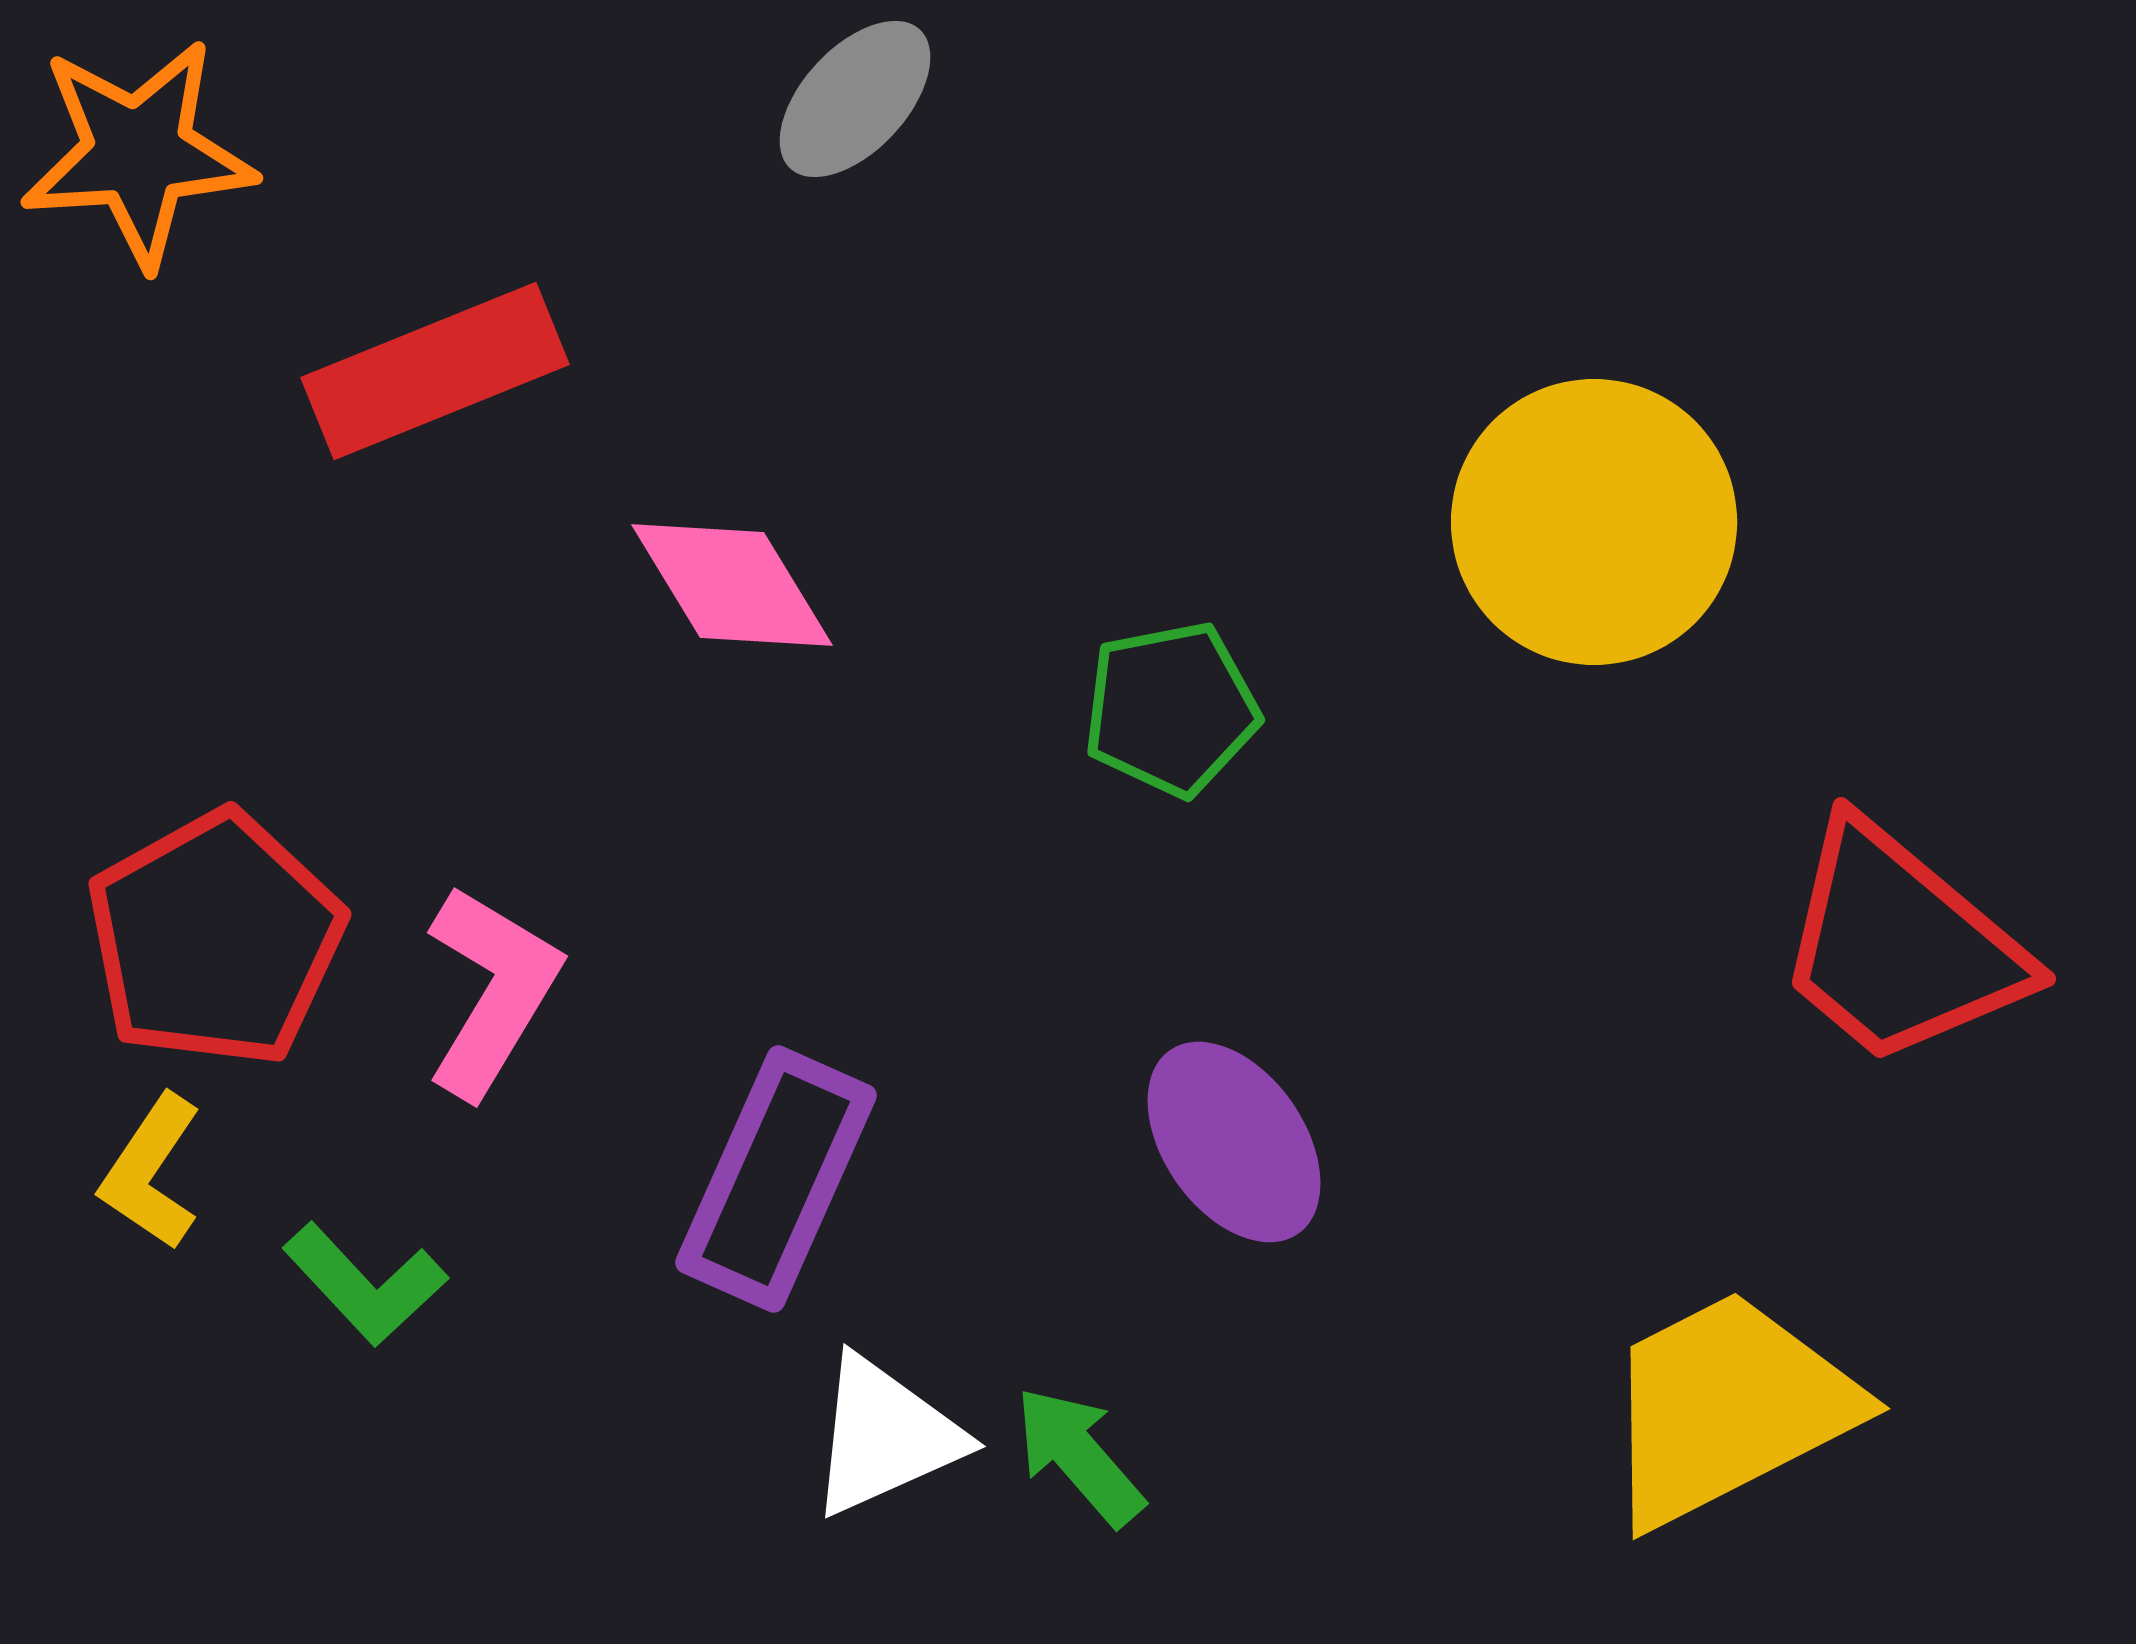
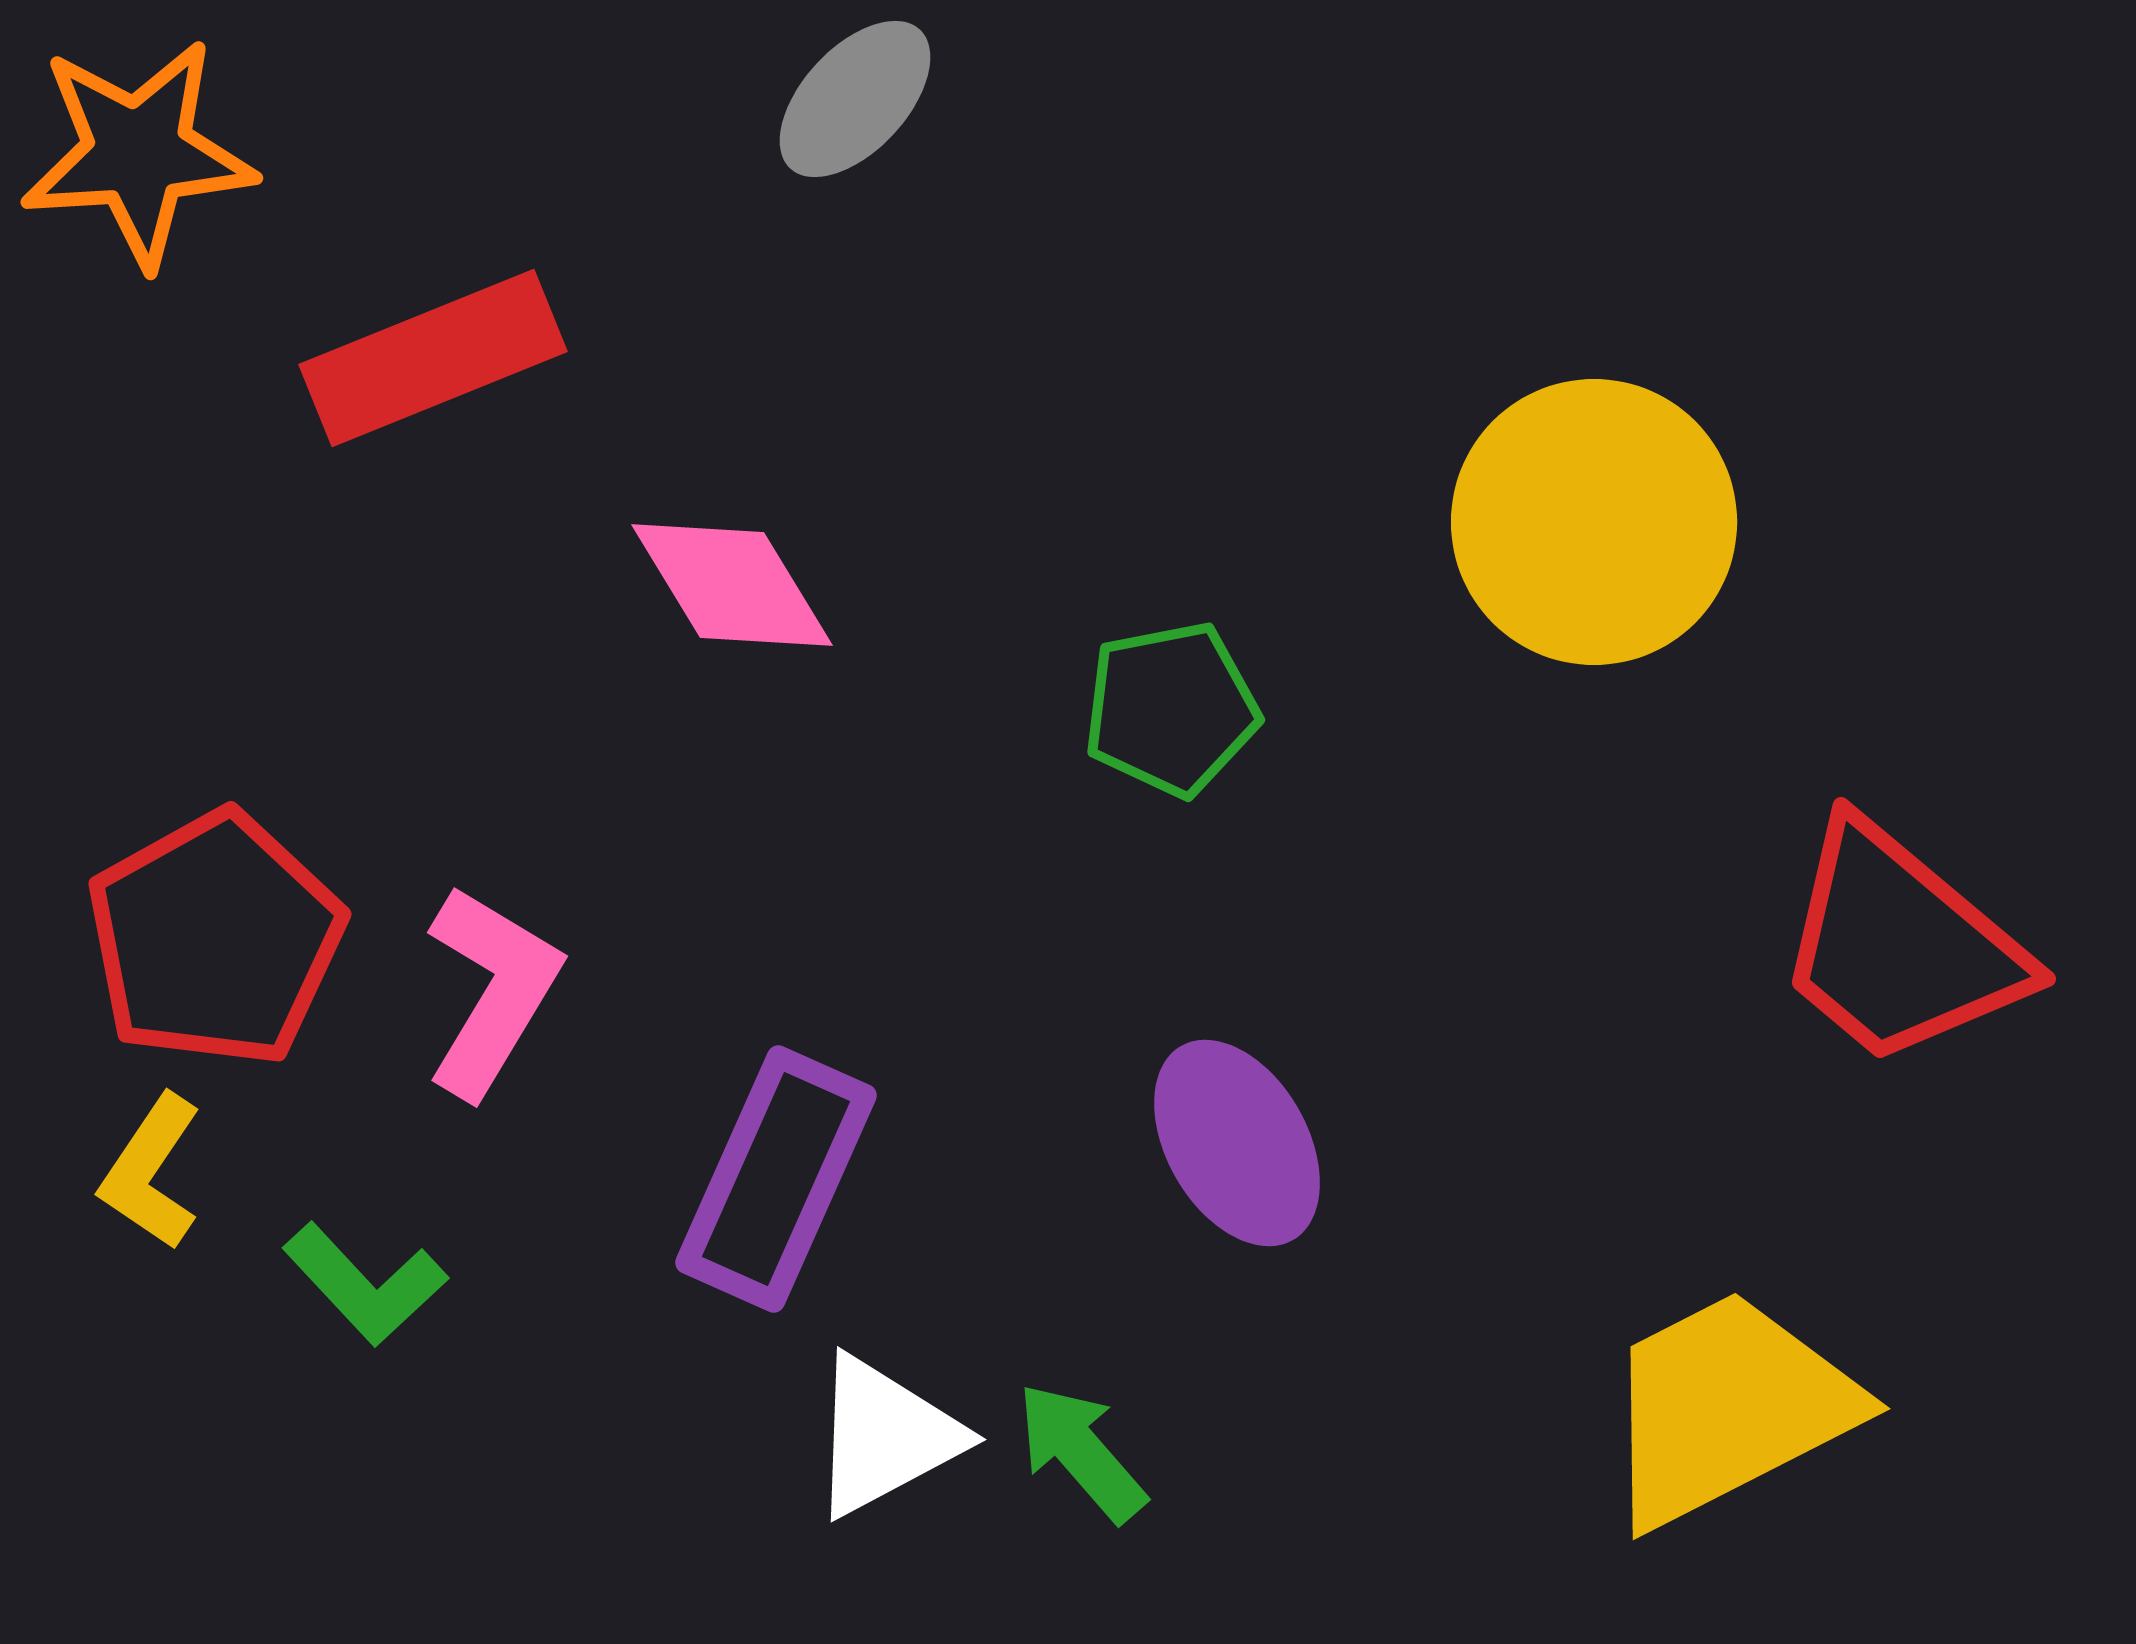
red rectangle: moved 2 px left, 13 px up
purple ellipse: moved 3 px right, 1 px down; rotated 5 degrees clockwise
white triangle: rotated 4 degrees counterclockwise
green arrow: moved 2 px right, 4 px up
